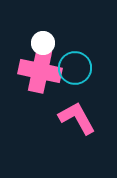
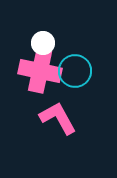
cyan circle: moved 3 px down
pink L-shape: moved 19 px left
